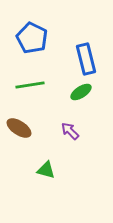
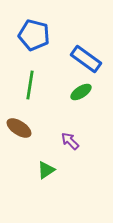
blue pentagon: moved 2 px right, 3 px up; rotated 12 degrees counterclockwise
blue rectangle: rotated 40 degrees counterclockwise
green line: rotated 72 degrees counterclockwise
purple arrow: moved 10 px down
green triangle: rotated 48 degrees counterclockwise
